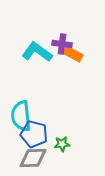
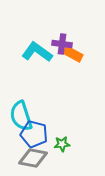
cyan semicircle: rotated 12 degrees counterclockwise
gray diamond: rotated 12 degrees clockwise
